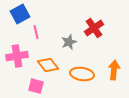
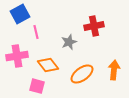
red cross: moved 2 px up; rotated 24 degrees clockwise
orange ellipse: rotated 45 degrees counterclockwise
pink square: moved 1 px right
